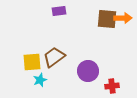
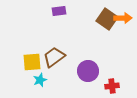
brown square: rotated 30 degrees clockwise
